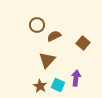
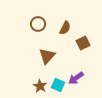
brown circle: moved 1 px right, 1 px up
brown semicircle: moved 11 px right, 8 px up; rotated 144 degrees clockwise
brown square: rotated 24 degrees clockwise
brown triangle: moved 4 px up
purple arrow: rotated 133 degrees counterclockwise
